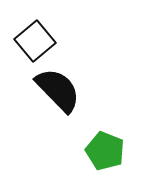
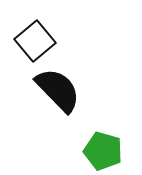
green pentagon: moved 2 px left; rotated 6 degrees counterclockwise
